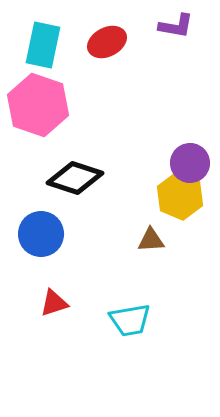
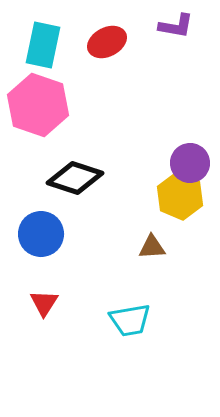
brown triangle: moved 1 px right, 7 px down
red triangle: moved 10 px left; rotated 40 degrees counterclockwise
